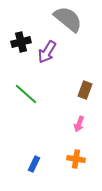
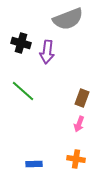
gray semicircle: rotated 120 degrees clockwise
black cross: moved 1 px down; rotated 30 degrees clockwise
purple arrow: rotated 25 degrees counterclockwise
brown rectangle: moved 3 px left, 8 px down
green line: moved 3 px left, 3 px up
blue rectangle: rotated 63 degrees clockwise
